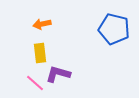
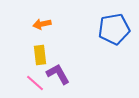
blue pentagon: rotated 24 degrees counterclockwise
yellow rectangle: moved 2 px down
purple L-shape: rotated 45 degrees clockwise
